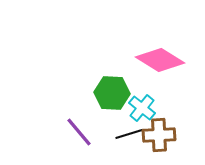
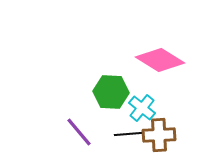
green hexagon: moved 1 px left, 1 px up
black line: moved 1 px left; rotated 12 degrees clockwise
